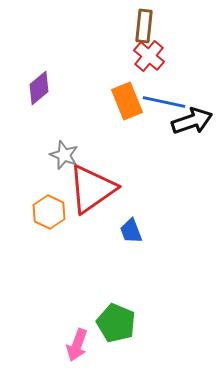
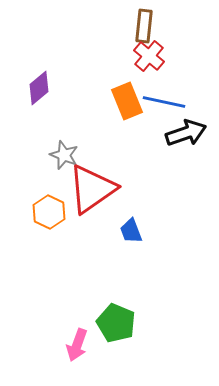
black arrow: moved 6 px left, 12 px down
